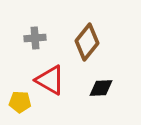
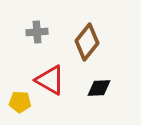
gray cross: moved 2 px right, 6 px up
black diamond: moved 2 px left
